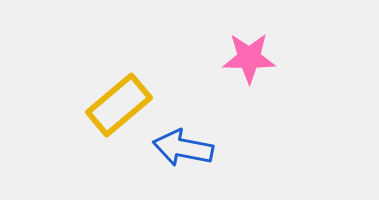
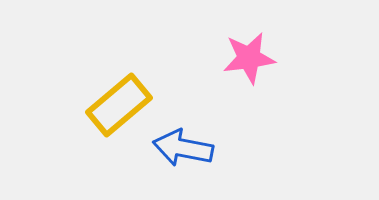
pink star: rotated 8 degrees counterclockwise
